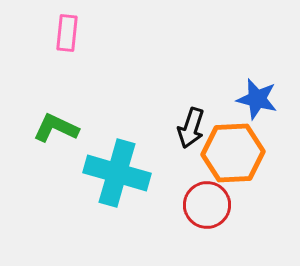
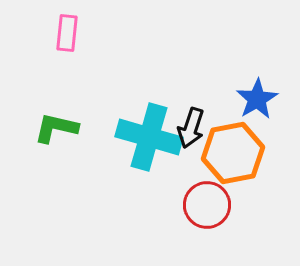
blue star: rotated 27 degrees clockwise
green L-shape: rotated 12 degrees counterclockwise
orange hexagon: rotated 8 degrees counterclockwise
cyan cross: moved 32 px right, 36 px up
